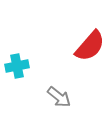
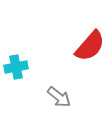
cyan cross: moved 1 px left, 1 px down
